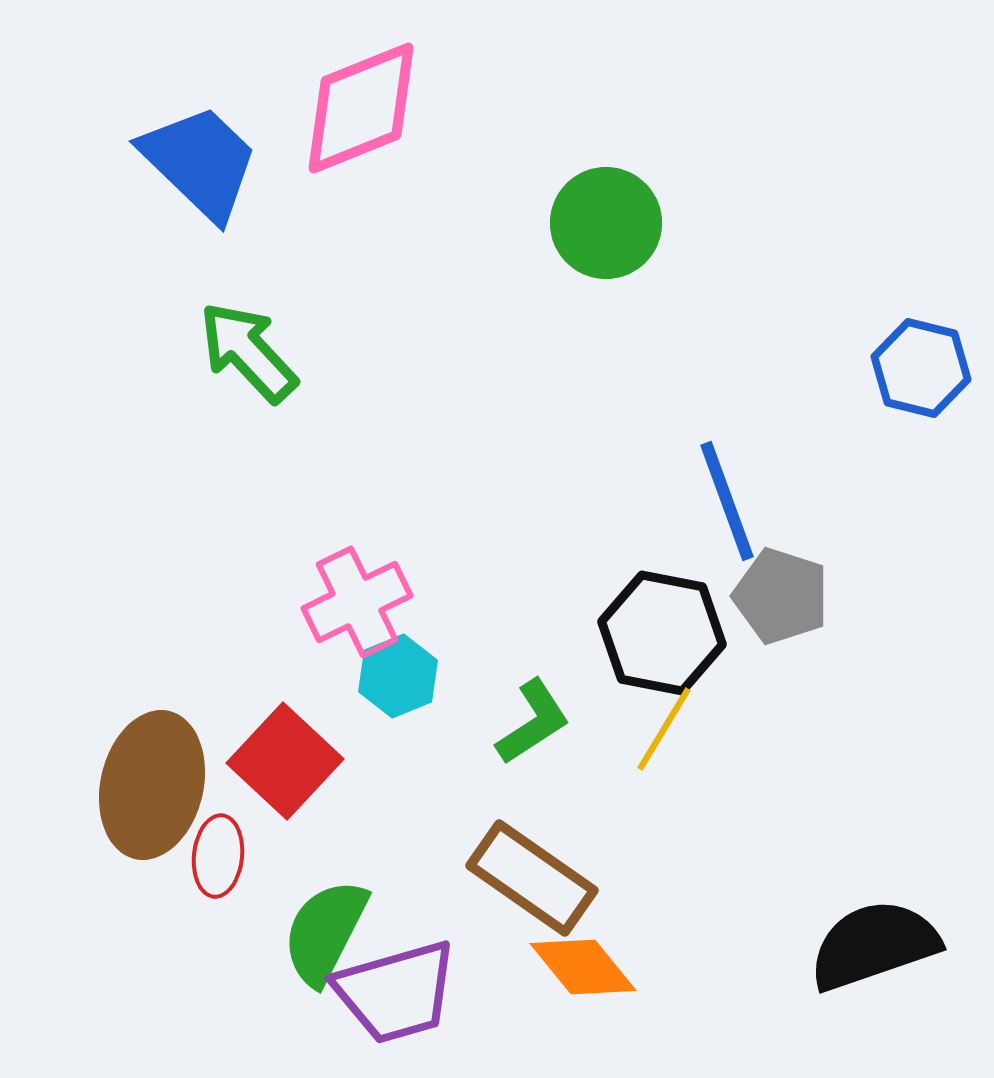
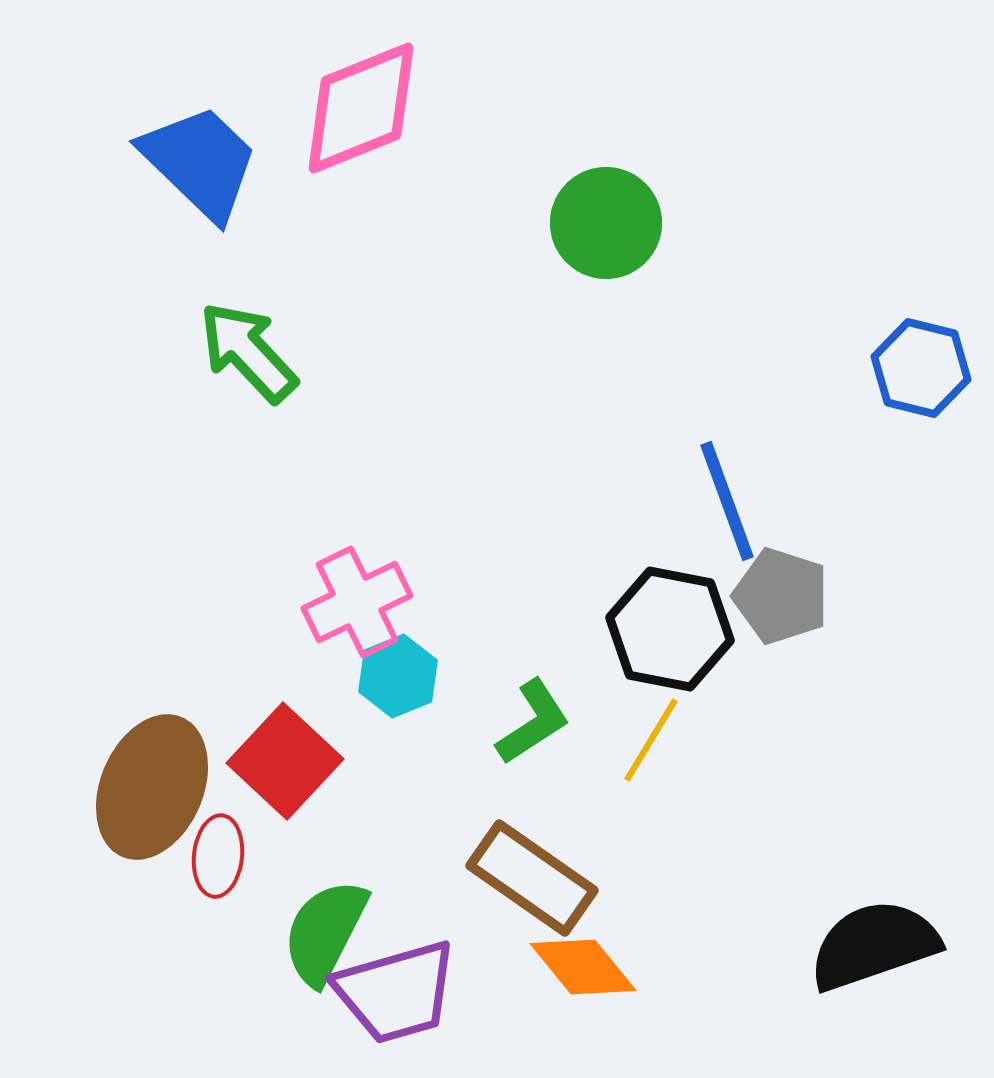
black hexagon: moved 8 px right, 4 px up
yellow line: moved 13 px left, 11 px down
brown ellipse: moved 2 px down; rotated 10 degrees clockwise
